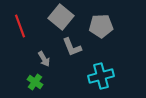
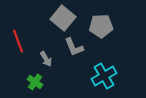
gray square: moved 2 px right, 1 px down
red line: moved 2 px left, 15 px down
gray L-shape: moved 2 px right
gray arrow: moved 2 px right
cyan cross: moved 3 px right; rotated 15 degrees counterclockwise
